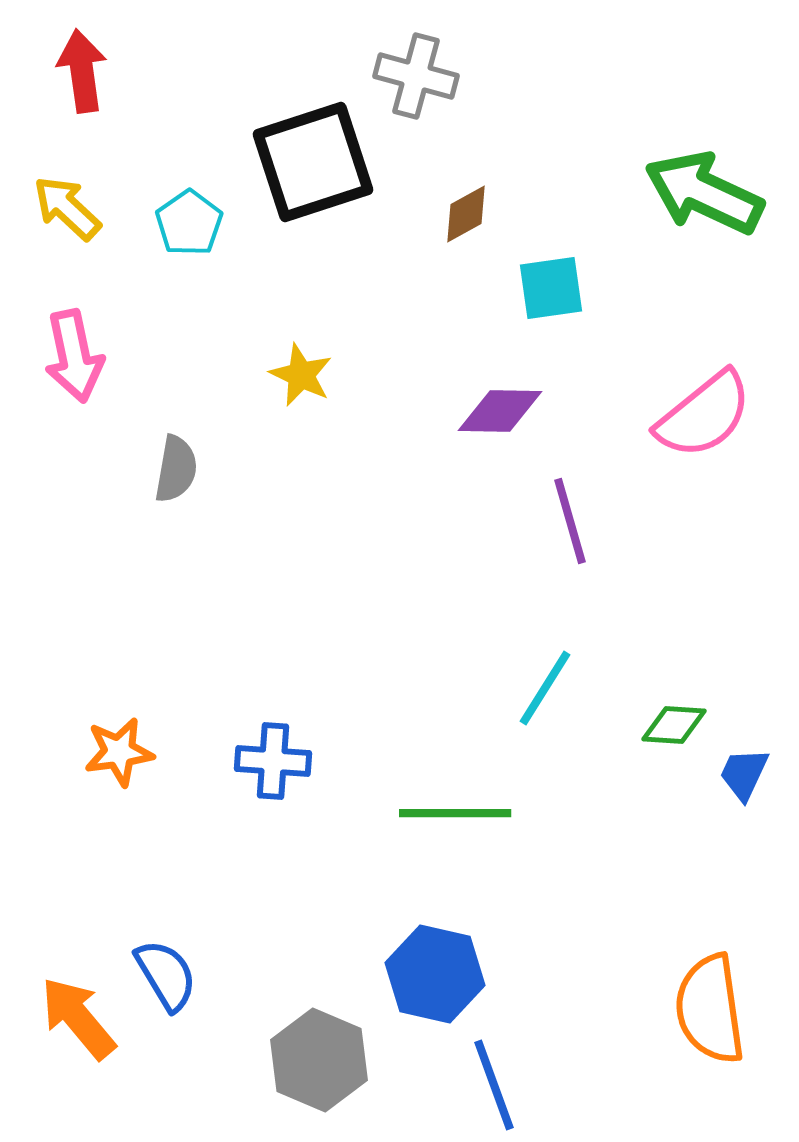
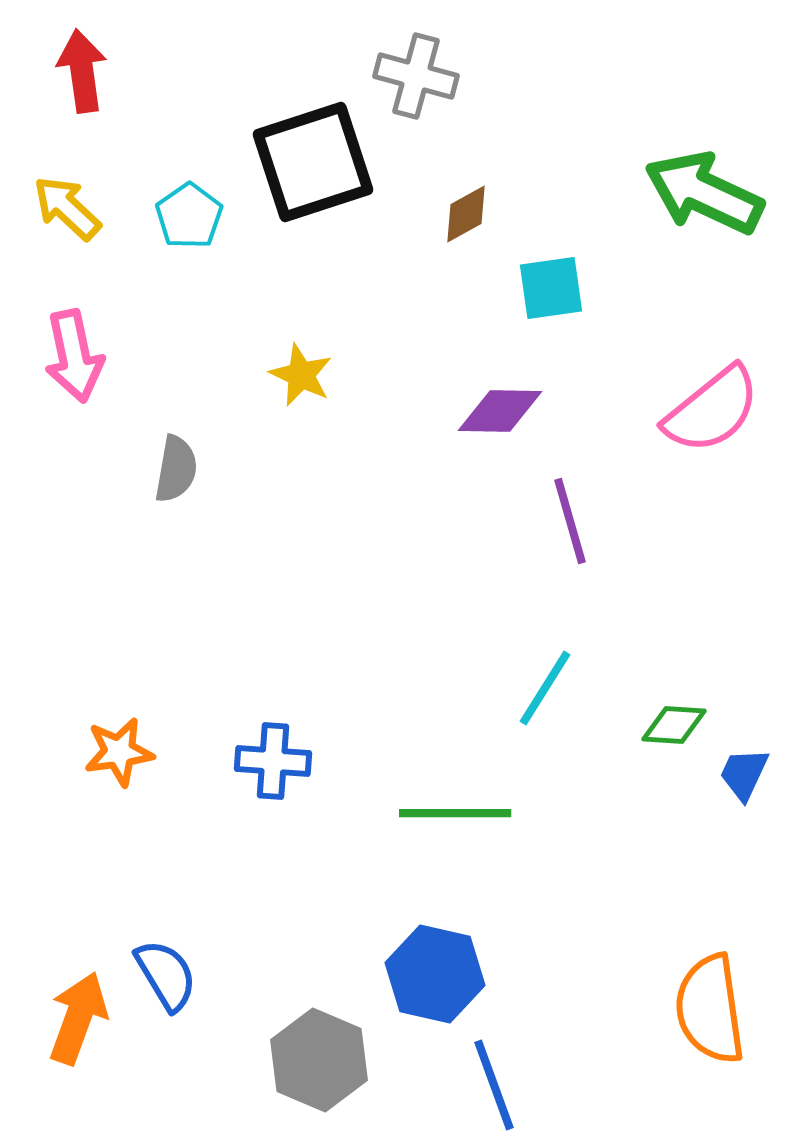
cyan pentagon: moved 7 px up
pink semicircle: moved 8 px right, 5 px up
orange arrow: rotated 60 degrees clockwise
